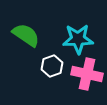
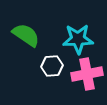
white hexagon: rotated 15 degrees clockwise
pink cross: rotated 24 degrees counterclockwise
